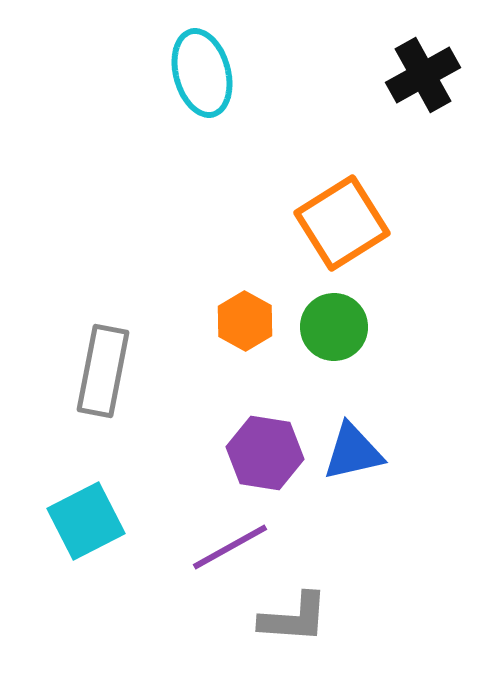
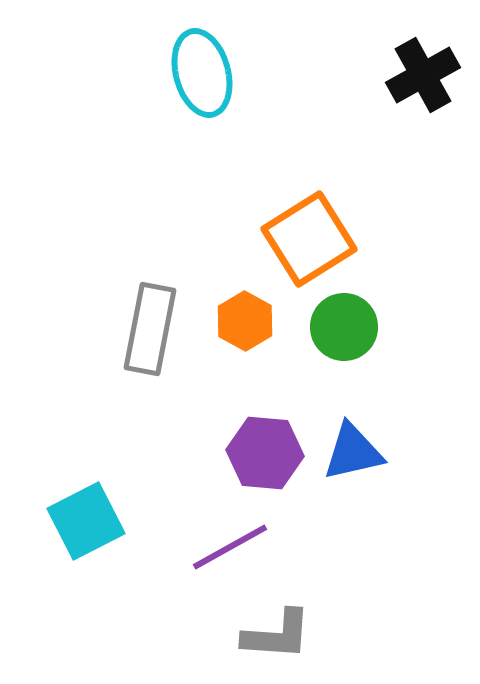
orange square: moved 33 px left, 16 px down
green circle: moved 10 px right
gray rectangle: moved 47 px right, 42 px up
purple hexagon: rotated 4 degrees counterclockwise
gray L-shape: moved 17 px left, 17 px down
